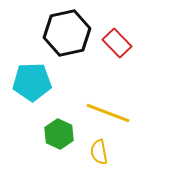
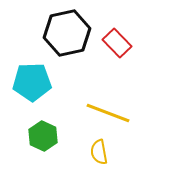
green hexagon: moved 16 px left, 2 px down
